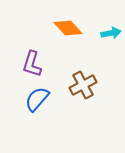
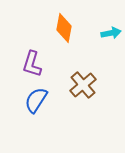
orange diamond: moved 4 px left; rotated 52 degrees clockwise
brown cross: rotated 12 degrees counterclockwise
blue semicircle: moved 1 px left, 1 px down; rotated 8 degrees counterclockwise
